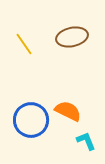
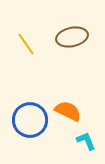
yellow line: moved 2 px right
blue circle: moved 1 px left
